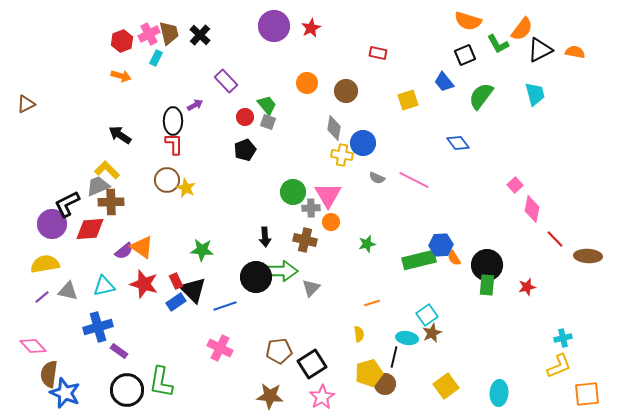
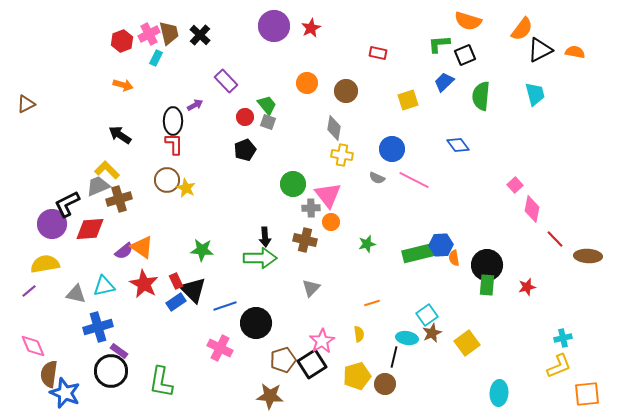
green L-shape at (498, 44): moved 59 px left; rotated 115 degrees clockwise
orange arrow at (121, 76): moved 2 px right, 9 px down
blue trapezoid at (444, 82): rotated 85 degrees clockwise
green semicircle at (481, 96): rotated 32 degrees counterclockwise
blue circle at (363, 143): moved 29 px right, 6 px down
blue diamond at (458, 143): moved 2 px down
green circle at (293, 192): moved 8 px up
pink triangle at (328, 195): rotated 8 degrees counterclockwise
brown cross at (111, 202): moved 8 px right, 3 px up; rotated 15 degrees counterclockwise
orange semicircle at (454, 258): rotated 21 degrees clockwise
green rectangle at (419, 260): moved 7 px up
green arrow at (281, 271): moved 21 px left, 13 px up
black circle at (256, 277): moved 46 px down
red star at (144, 284): rotated 12 degrees clockwise
gray triangle at (68, 291): moved 8 px right, 3 px down
purple line at (42, 297): moved 13 px left, 6 px up
pink diamond at (33, 346): rotated 20 degrees clockwise
brown pentagon at (279, 351): moved 4 px right, 9 px down; rotated 10 degrees counterclockwise
yellow pentagon at (369, 373): moved 12 px left, 3 px down
yellow square at (446, 386): moved 21 px right, 43 px up
black circle at (127, 390): moved 16 px left, 19 px up
pink star at (322, 397): moved 56 px up
